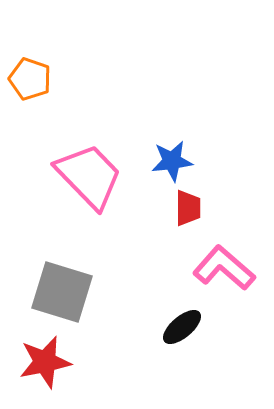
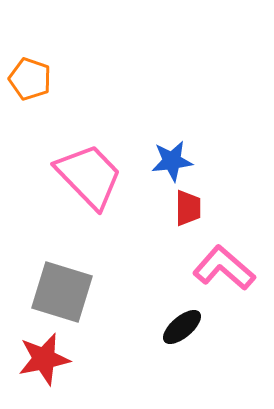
red star: moved 1 px left, 3 px up
